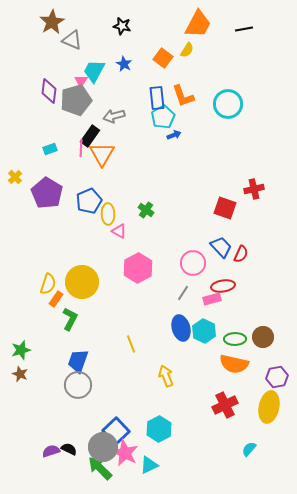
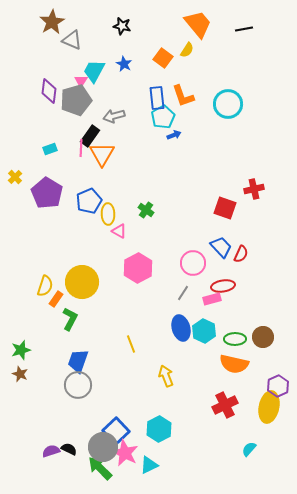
orange trapezoid at (198, 24): rotated 68 degrees counterclockwise
yellow semicircle at (48, 284): moved 3 px left, 2 px down
purple hexagon at (277, 377): moved 1 px right, 9 px down; rotated 15 degrees counterclockwise
